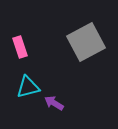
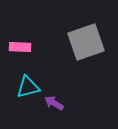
gray square: rotated 9 degrees clockwise
pink rectangle: rotated 70 degrees counterclockwise
